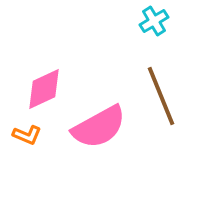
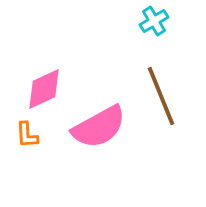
orange L-shape: rotated 64 degrees clockwise
